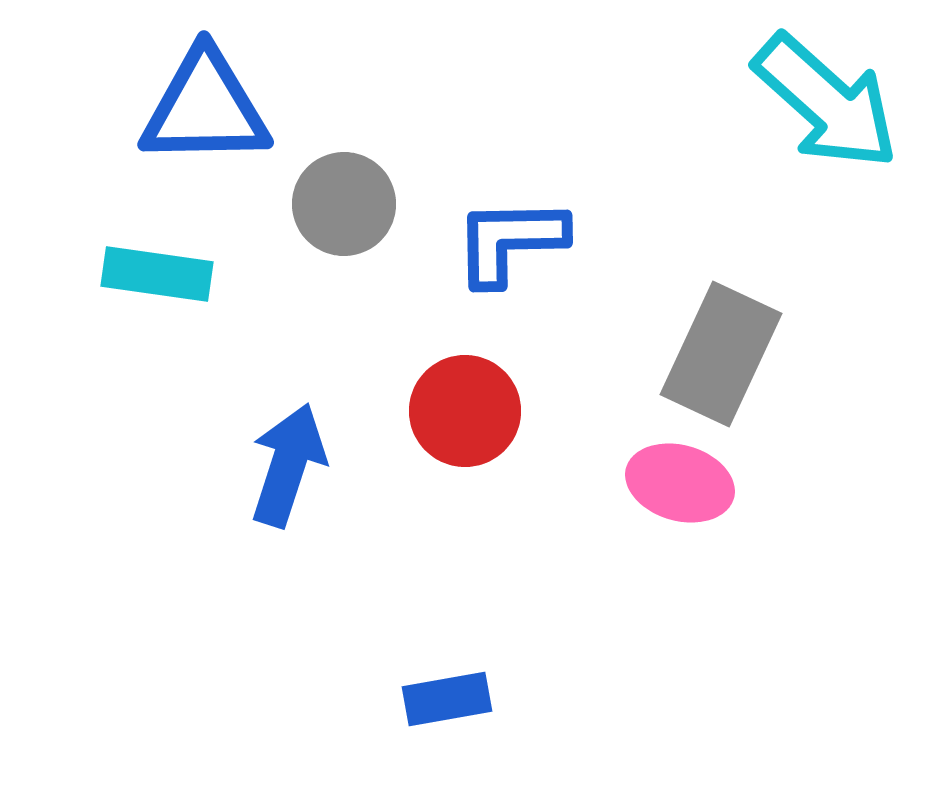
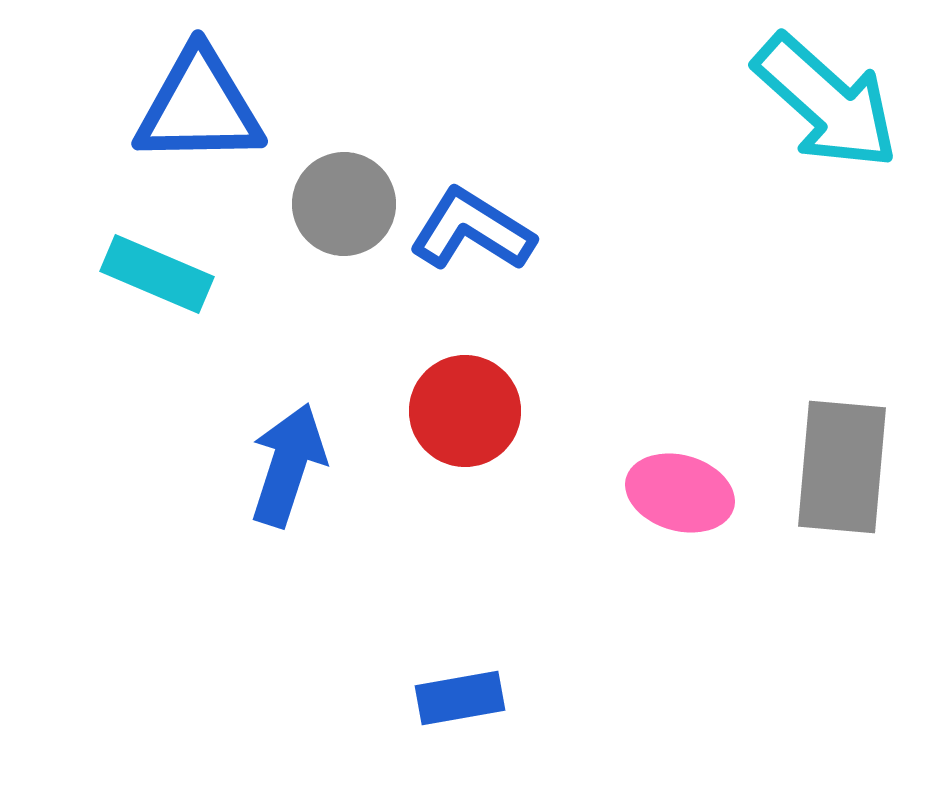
blue triangle: moved 6 px left, 1 px up
blue L-shape: moved 38 px left, 11 px up; rotated 33 degrees clockwise
cyan rectangle: rotated 15 degrees clockwise
gray rectangle: moved 121 px right, 113 px down; rotated 20 degrees counterclockwise
pink ellipse: moved 10 px down
blue rectangle: moved 13 px right, 1 px up
